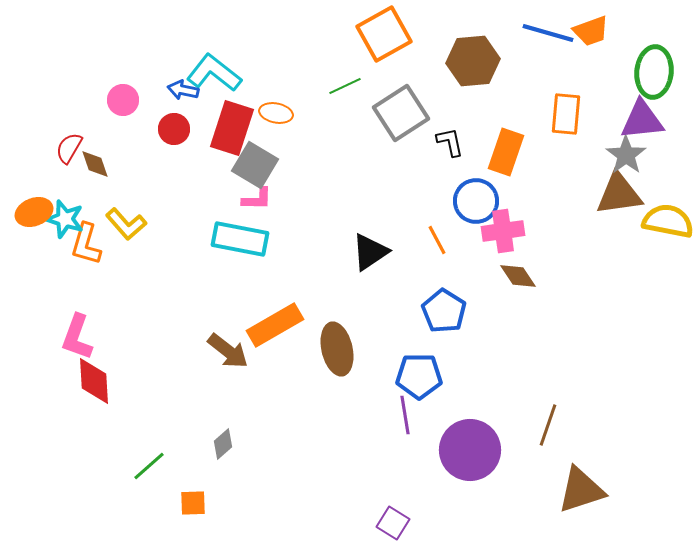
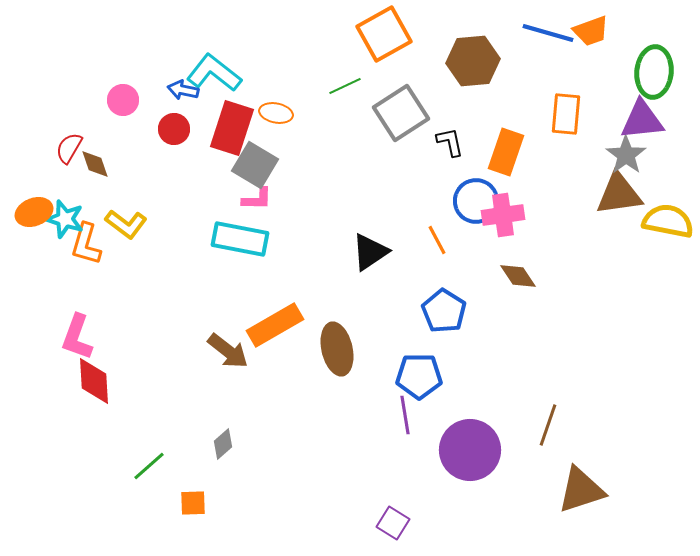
yellow L-shape at (126, 224): rotated 12 degrees counterclockwise
pink cross at (503, 231): moved 16 px up
